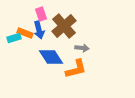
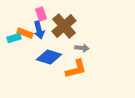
blue diamond: moved 2 px left; rotated 40 degrees counterclockwise
